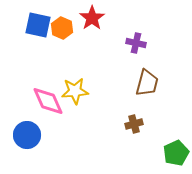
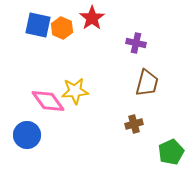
pink diamond: rotated 12 degrees counterclockwise
green pentagon: moved 5 px left, 1 px up
